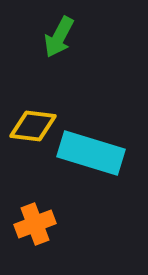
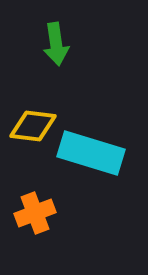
green arrow: moved 3 px left, 7 px down; rotated 36 degrees counterclockwise
orange cross: moved 11 px up
